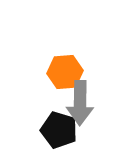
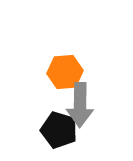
gray arrow: moved 2 px down
